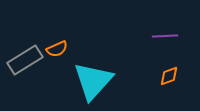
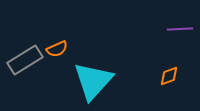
purple line: moved 15 px right, 7 px up
